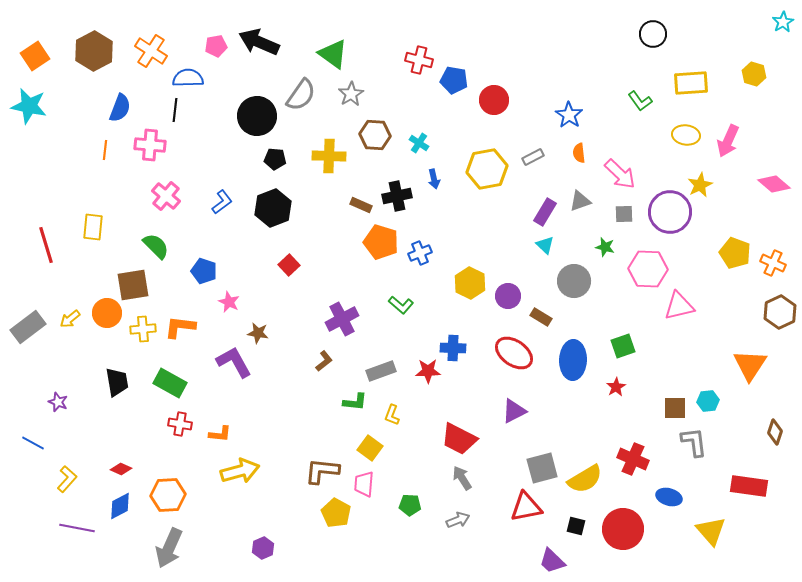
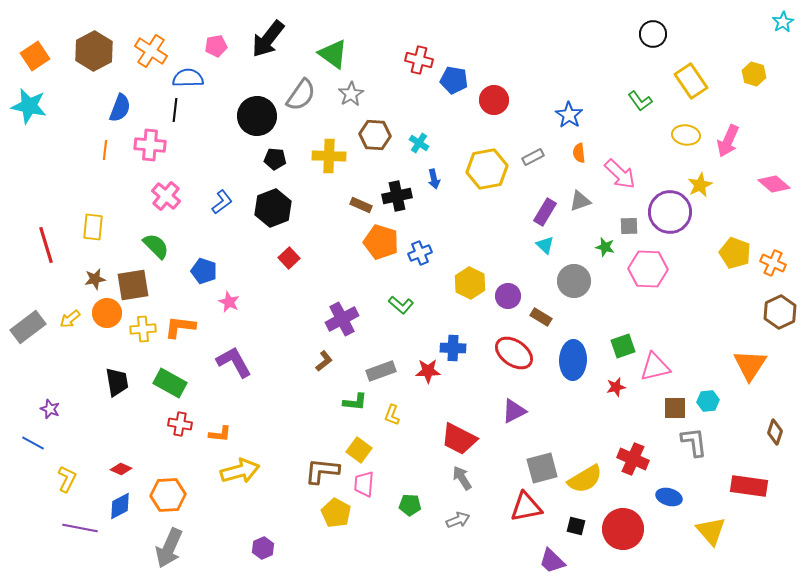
black arrow at (259, 42): moved 9 px right, 3 px up; rotated 75 degrees counterclockwise
yellow rectangle at (691, 83): moved 2 px up; rotated 60 degrees clockwise
gray square at (624, 214): moved 5 px right, 12 px down
red square at (289, 265): moved 7 px up
pink triangle at (679, 306): moved 24 px left, 61 px down
brown star at (258, 333): moved 163 px left, 54 px up; rotated 20 degrees counterclockwise
red star at (616, 387): rotated 18 degrees clockwise
purple star at (58, 402): moved 8 px left, 7 px down
yellow square at (370, 448): moved 11 px left, 2 px down
yellow L-shape at (67, 479): rotated 16 degrees counterclockwise
purple line at (77, 528): moved 3 px right
